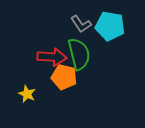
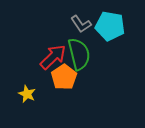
red arrow: moved 1 px right; rotated 48 degrees counterclockwise
orange pentagon: rotated 25 degrees clockwise
